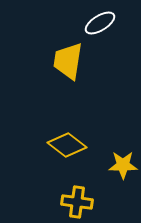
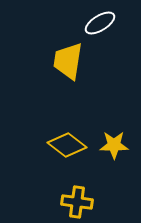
yellow star: moved 9 px left, 20 px up
